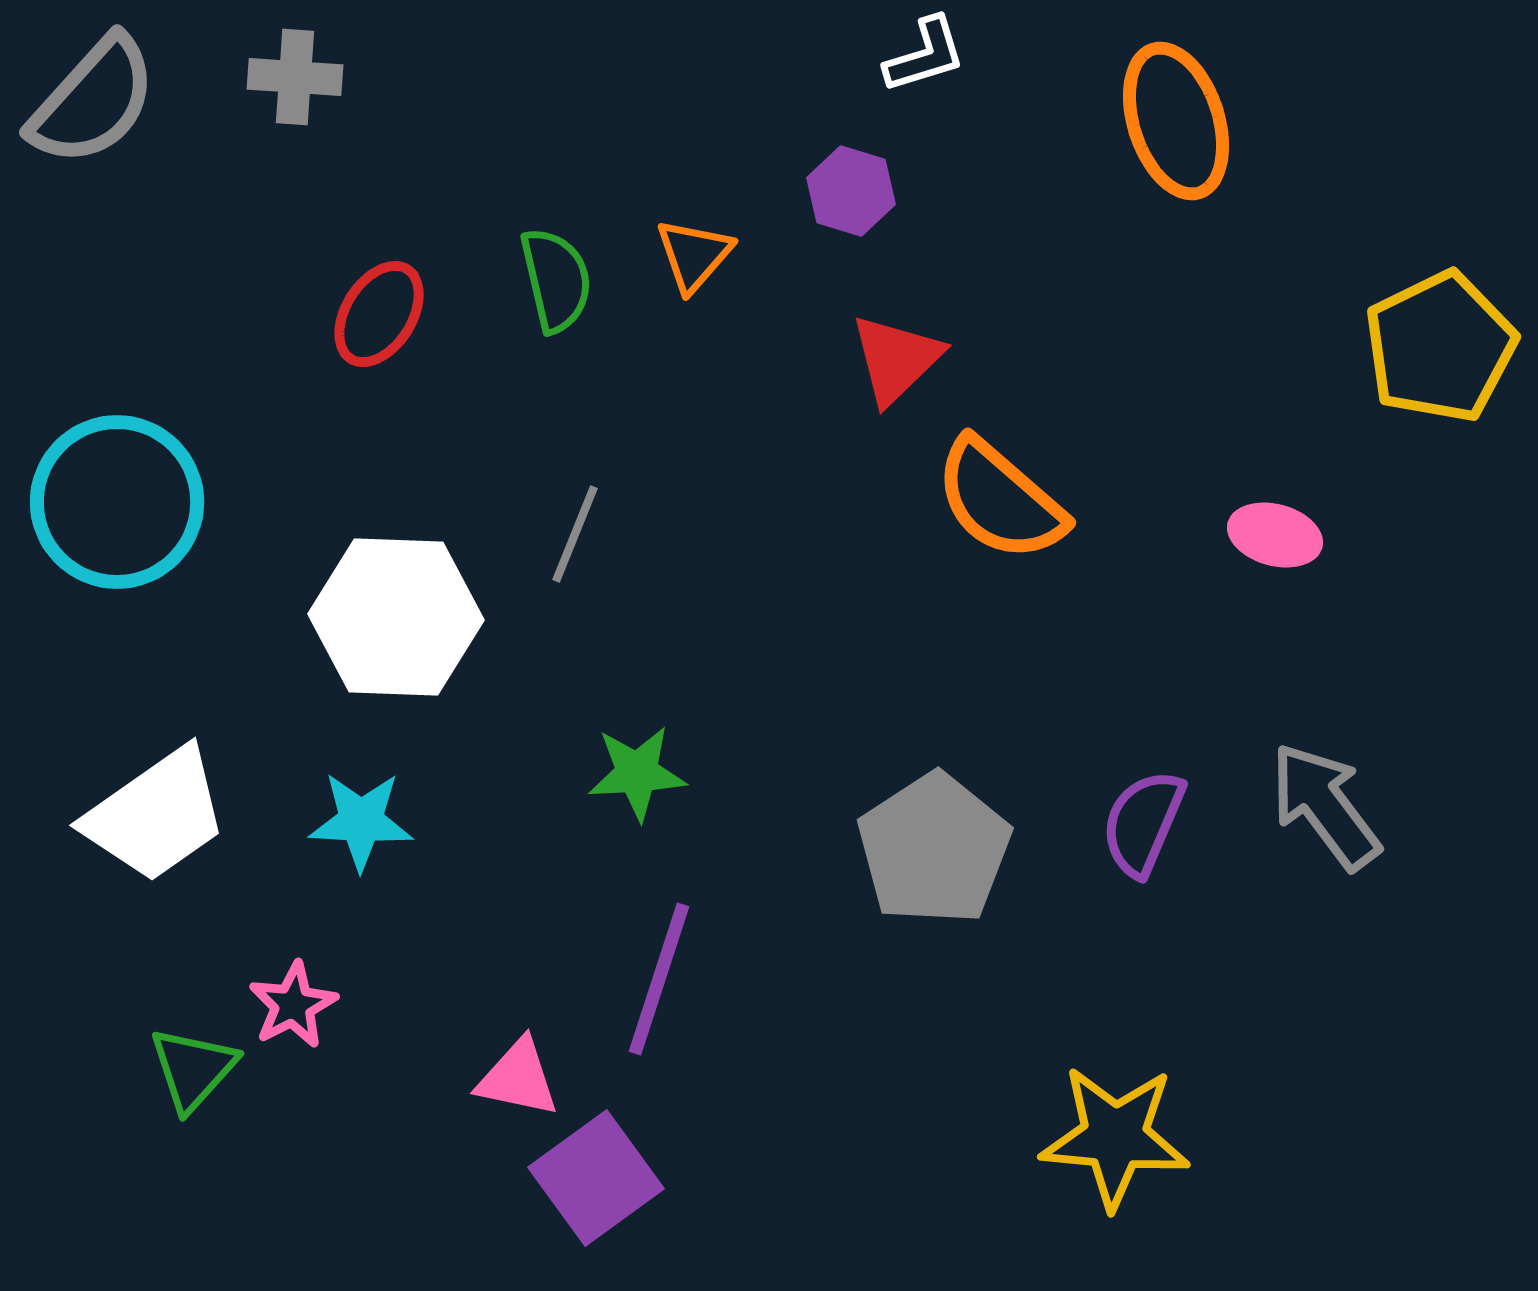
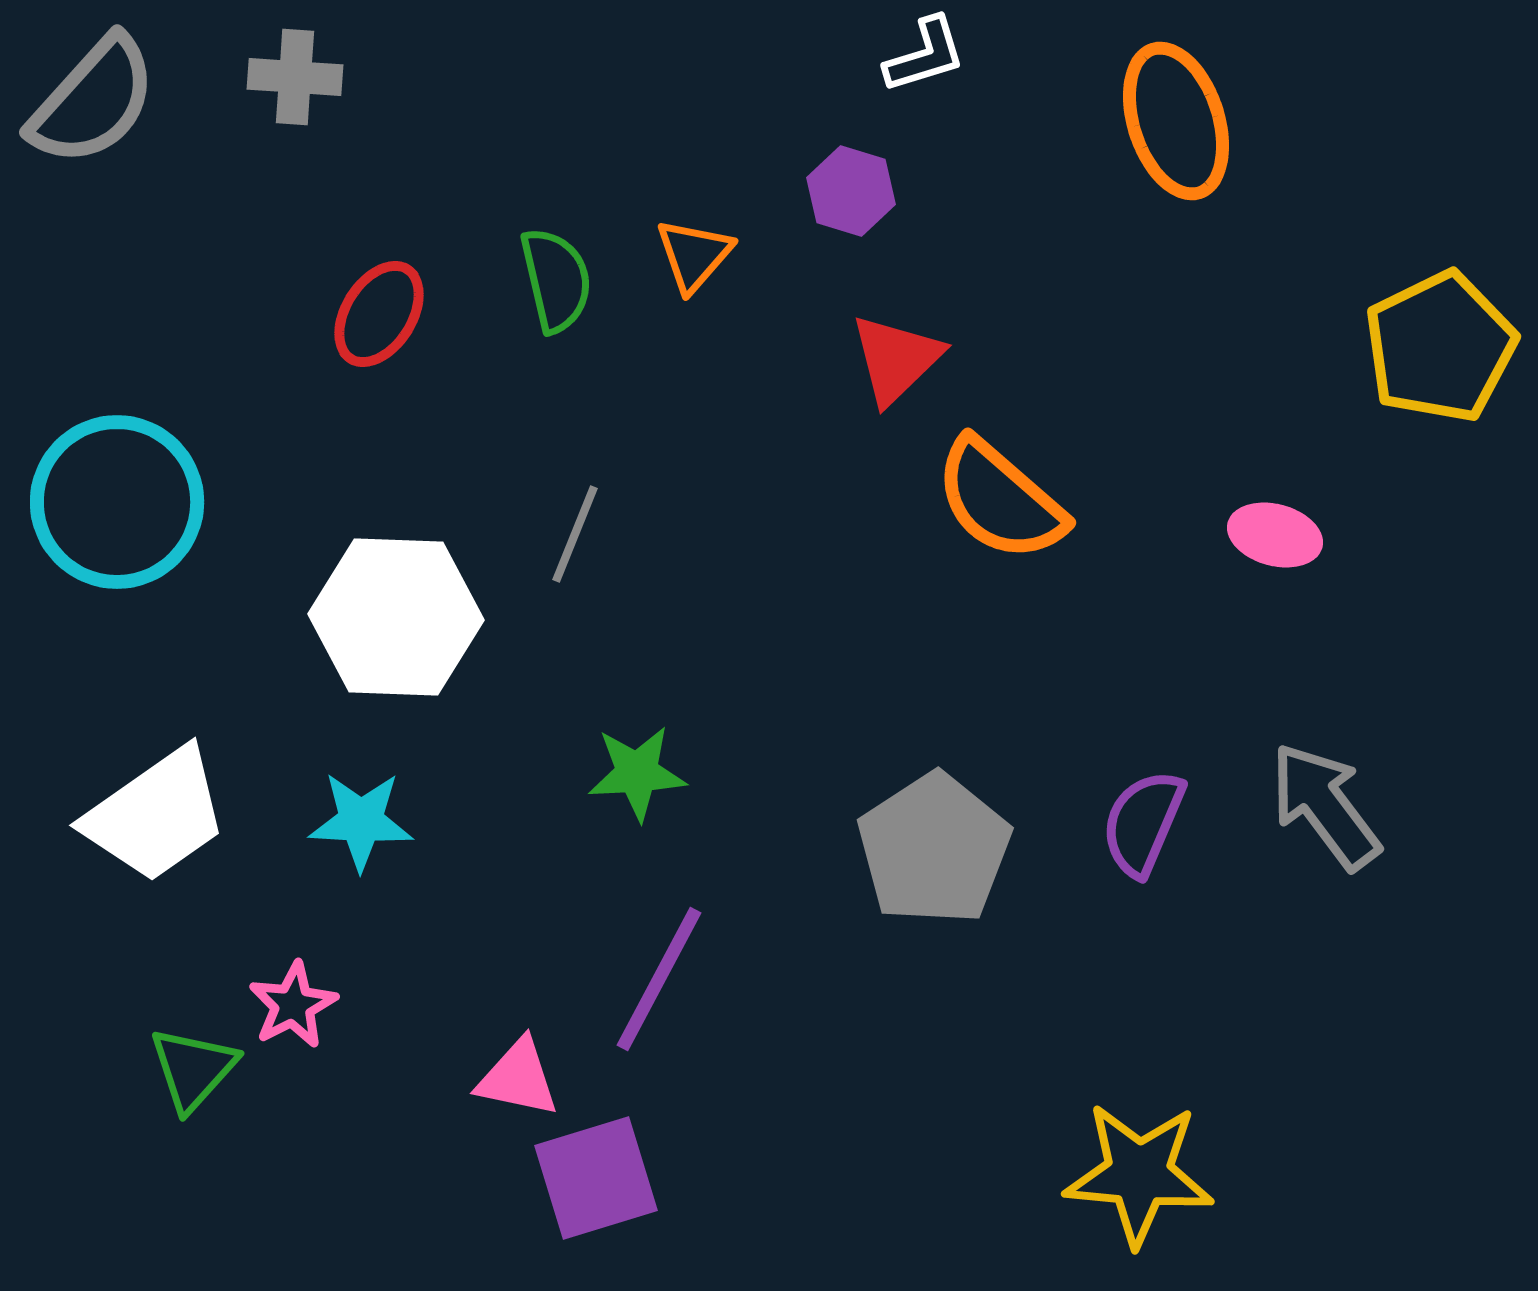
purple line: rotated 10 degrees clockwise
yellow star: moved 24 px right, 37 px down
purple square: rotated 19 degrees clockwise
